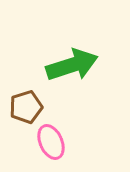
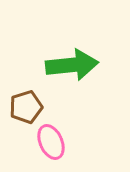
green arrow: rotated 12 degrees clockwise
